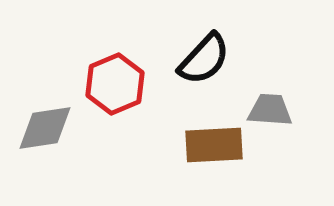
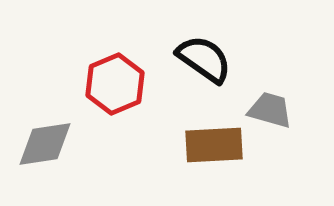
black semicircle: rotated 98 degrees counterclockwise
gray trapezoid: rotated 12 degrees clockwise
gray diamond: moved 16 px down
